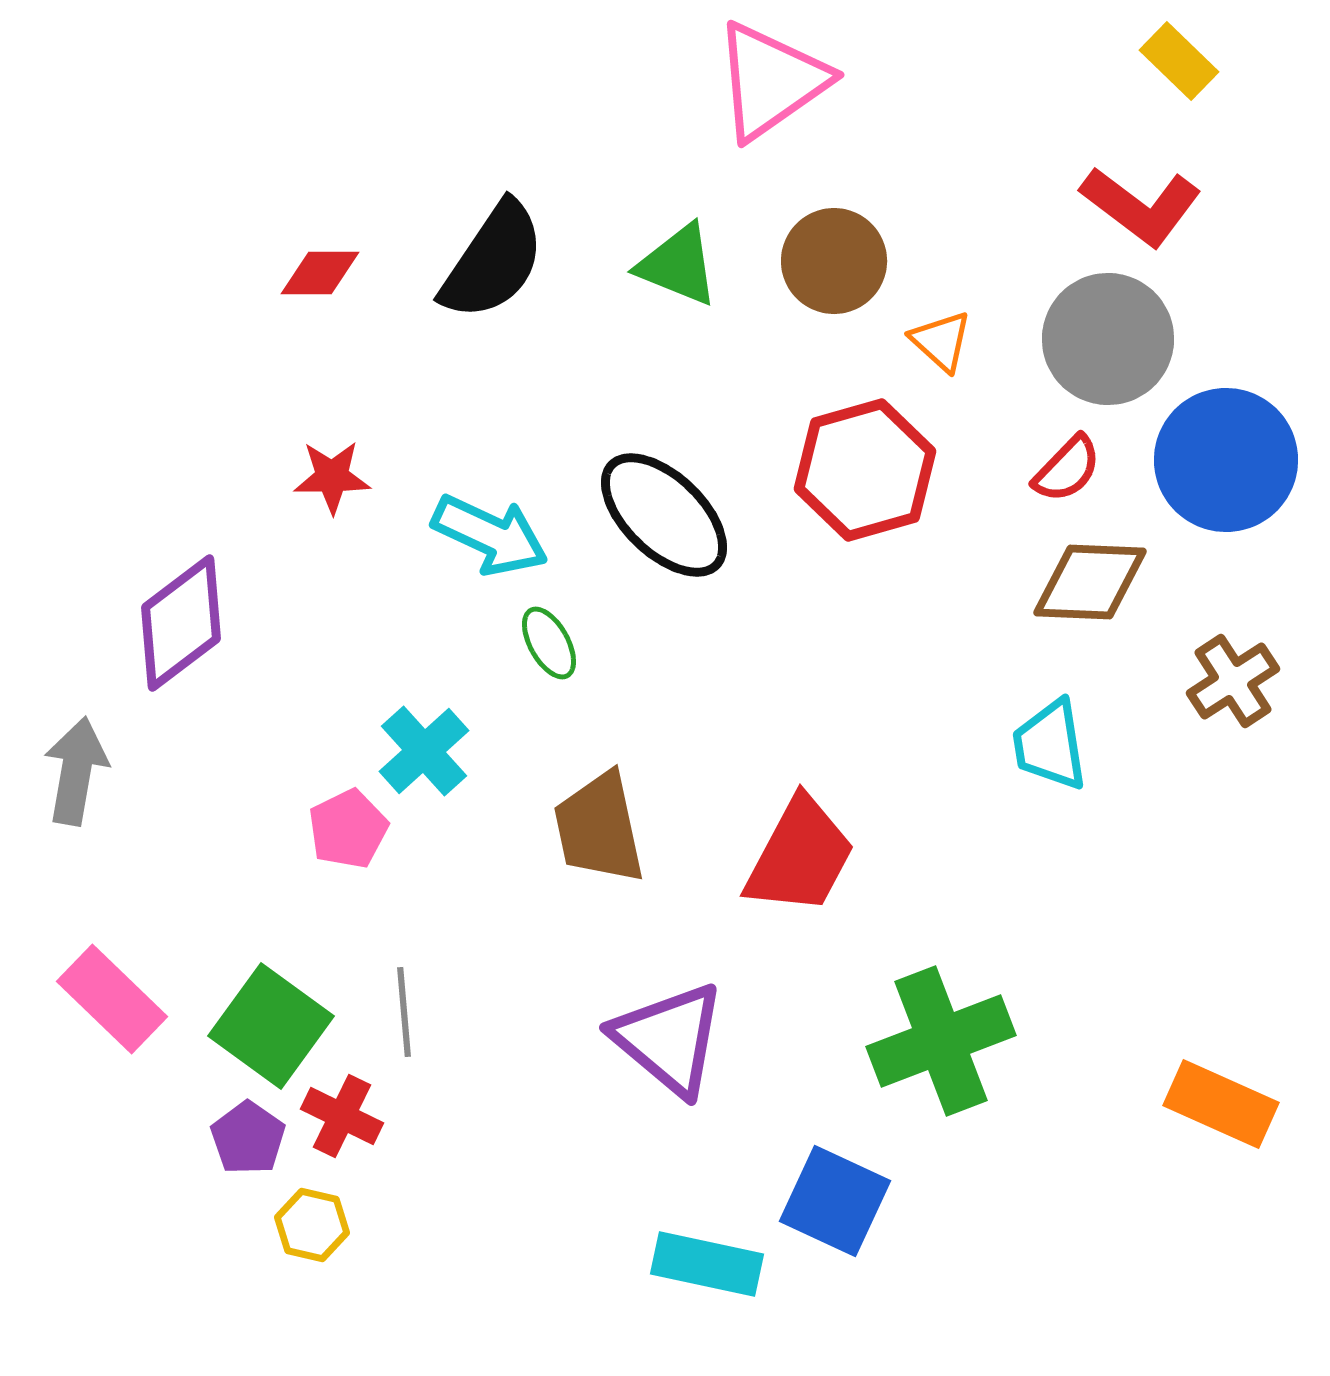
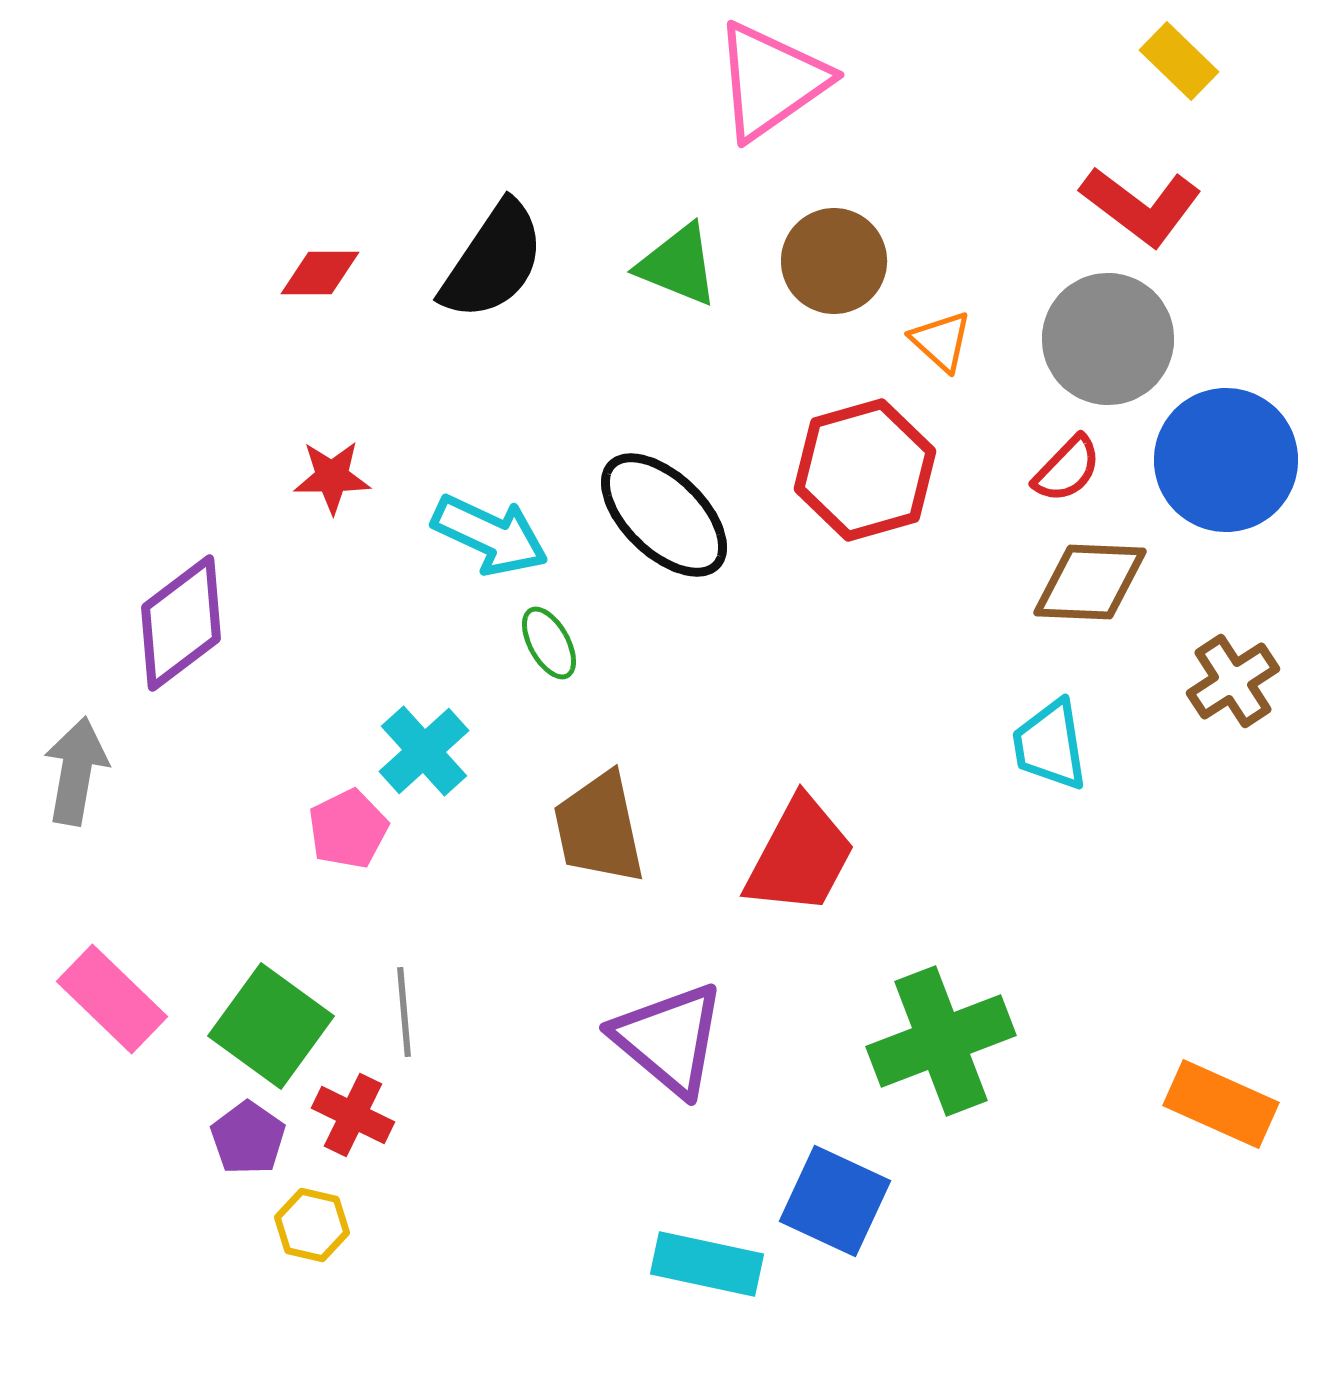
red cross: moved 11 px right, 1 px up
